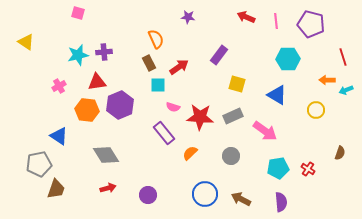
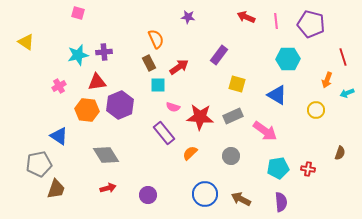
orange arrow at (327, 80): rotated 70 degrees counterclockwise
cyan arrow at (346, 90): moved 1 px right, 3 px down
red cross at (308, 169): rotated 24 degrees counterclockwise
